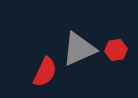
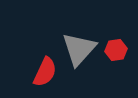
gray triangle: rotated 24 degrees counterclockwise
